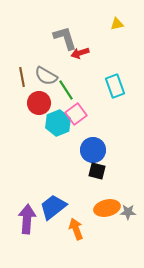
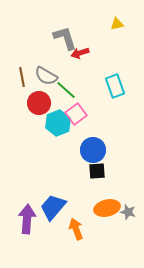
green line: rotated 15 degrees counterclockwise
black square: rotated 18 degrees counterclockwise
blue trapezoid: rotated 12 degrees counterclockwise
gray star: rotated 14 degrees clockwise
